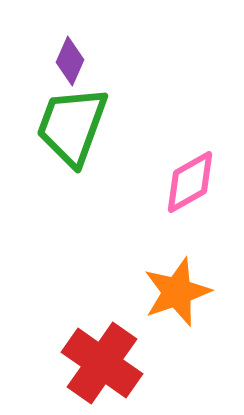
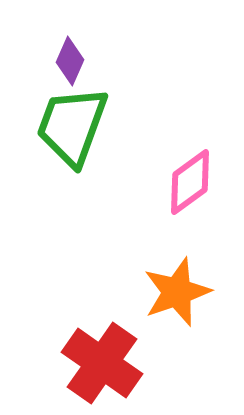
pink diamond: rotated 6 degrees counterclockwise
